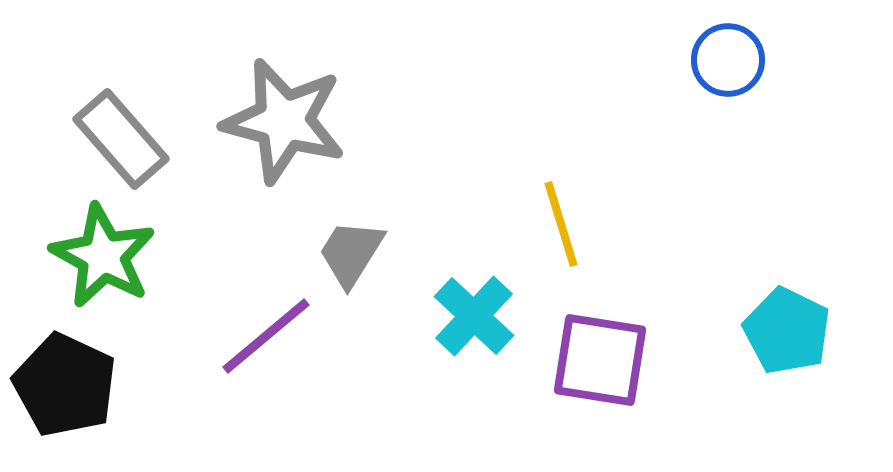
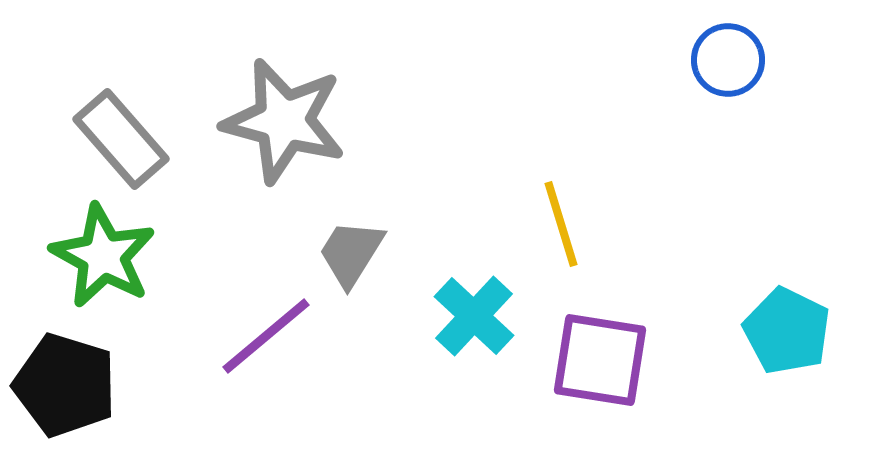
black pentagon: rotated 8 degrees counterclockwise
